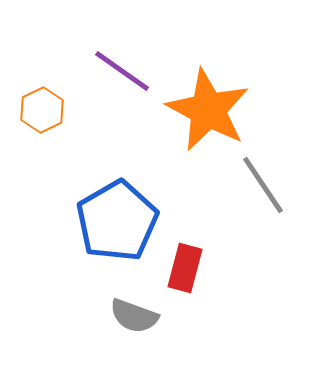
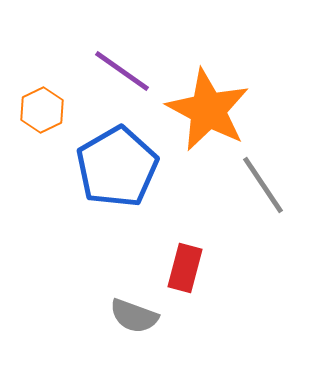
blue pentagon: moved 54 px up
